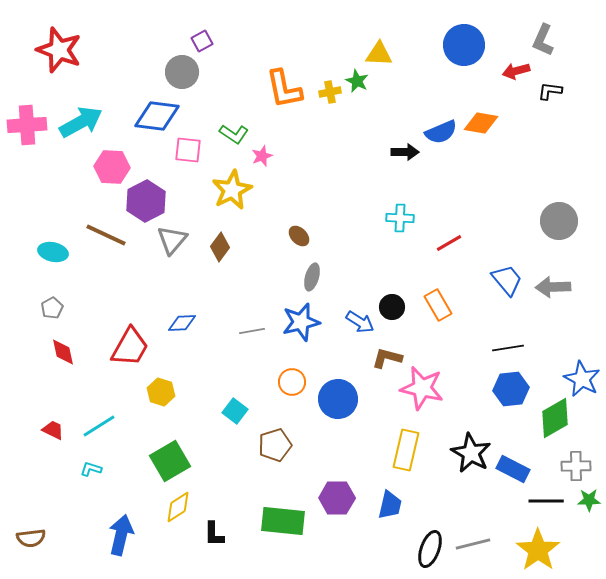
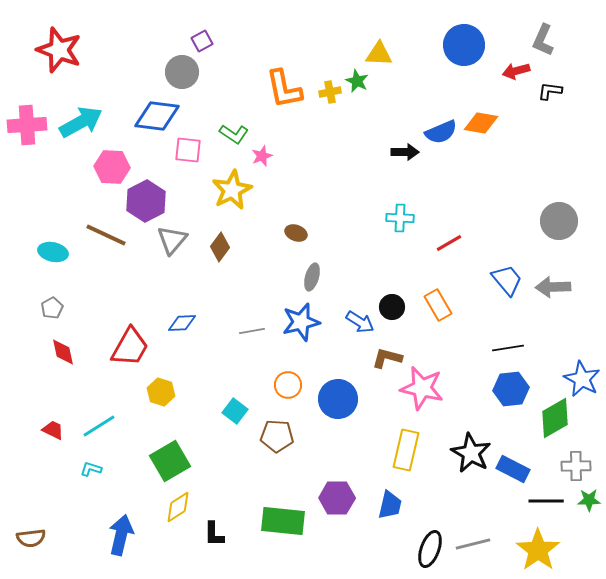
brown ellipse at (299, 236): moved 3 px left, 3 px up; rotated 25 degrees counterclockwise
orange circle at (292, 382): moved 4 px left, 3 px down
brown pentagon at (275, 445): moved 2 px right, 9 px up; rotated 20 degrees clockwise
